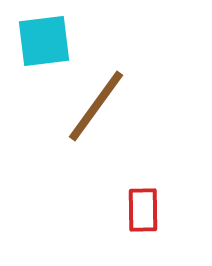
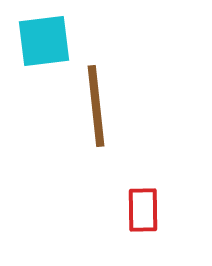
brown line: rotated 42 degrees counterclockwise
